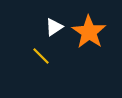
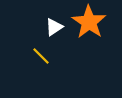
orange star: moved 10 px up
